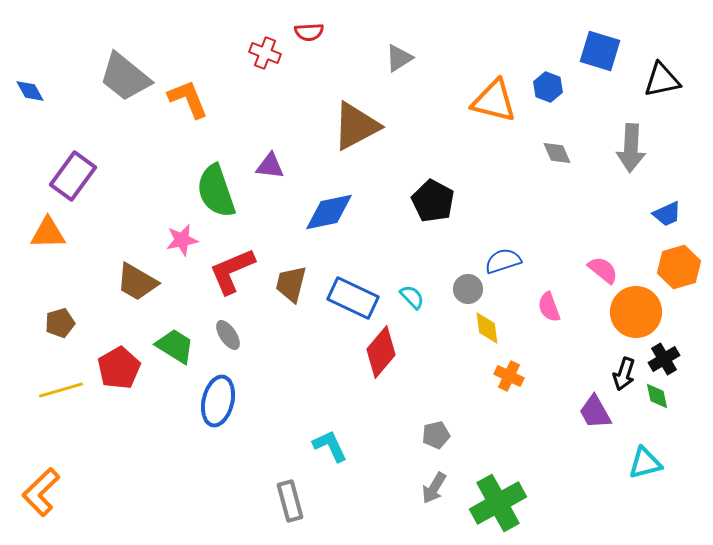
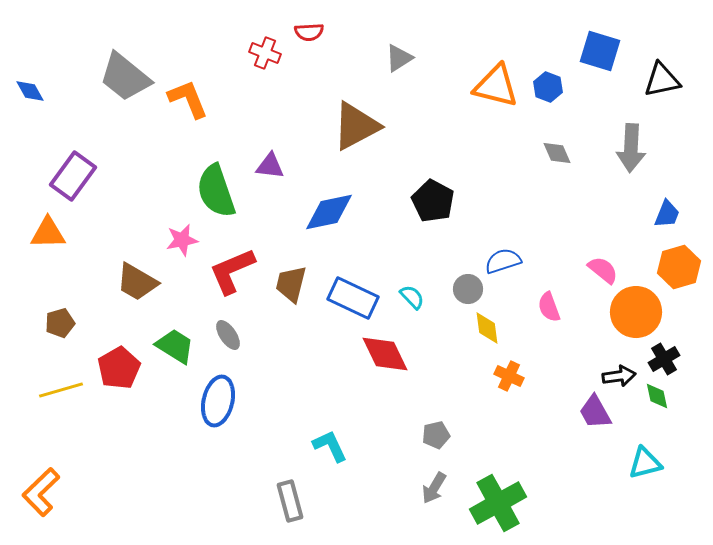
orange triangle at (494, 101): moved 2 px right, 15 px up
blue trapezoid at (667, 214): rotated 44 degrees counterclockwise
red diamond at (381, 352): moved 4 px right, 2 px down; rotated 66 degrees counterclockwise
black arrow at (624, 374): moved 5 px left, 2 px down; rotated 116 degrees counterclockwise
